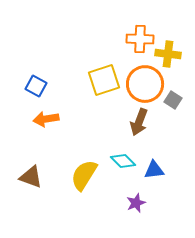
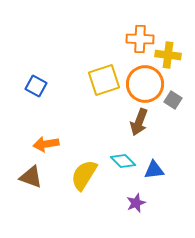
yellow cross: moved 1 px down
orange arrow: moved 25 px down
